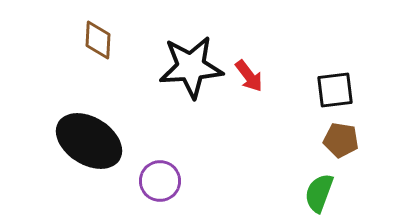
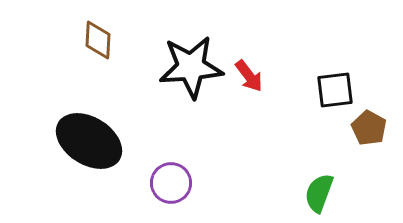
brown pentagon: moved 28 px right, 12 px up; rotated 20 degrees clockwise
purple circle: moved 11 px right, 2 px down
